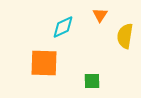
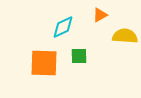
orange triangle: rotated 28 degrees clockwise
yellow semicircle: rotated 85 degrees clockwise
green square: moved 13 px left, 25 px up
